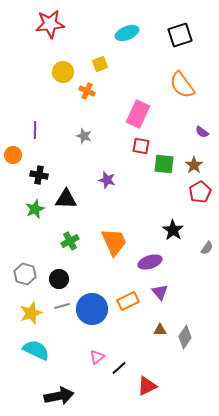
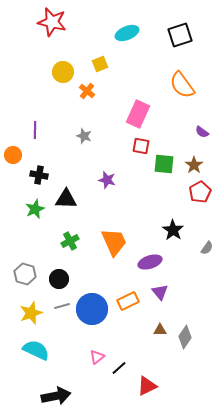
red star: moved 2 px right, 2 px up; rotated 20 degrees clockwise
orange cross: rotated 14 degrees clockwise
black arrow: moved 3 px left
